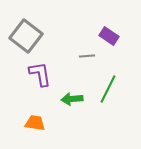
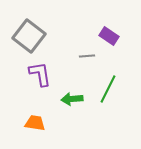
gray square: moved 3 px right
